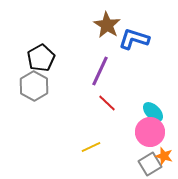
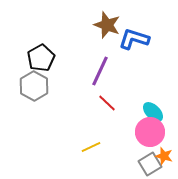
brown star: rotated 12 degrees counterclockwise
